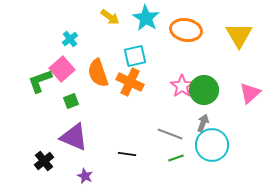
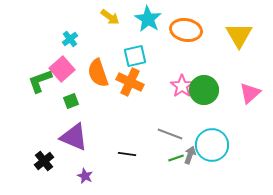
cyan star: moved 2 px right, 1 px down
gray arrow: moved 13 px left, 32 px down
